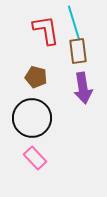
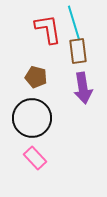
red L-shape: moved 2 px right, 1 px up
